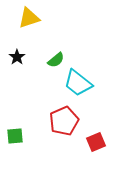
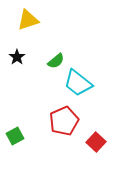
yellow triangle: moved 1 px left, 2 px down
green semicircle: moved 1 px down
green square: rotated 24 degrees counterclockwise
red square: rotated 24 degrees counterclockwise
